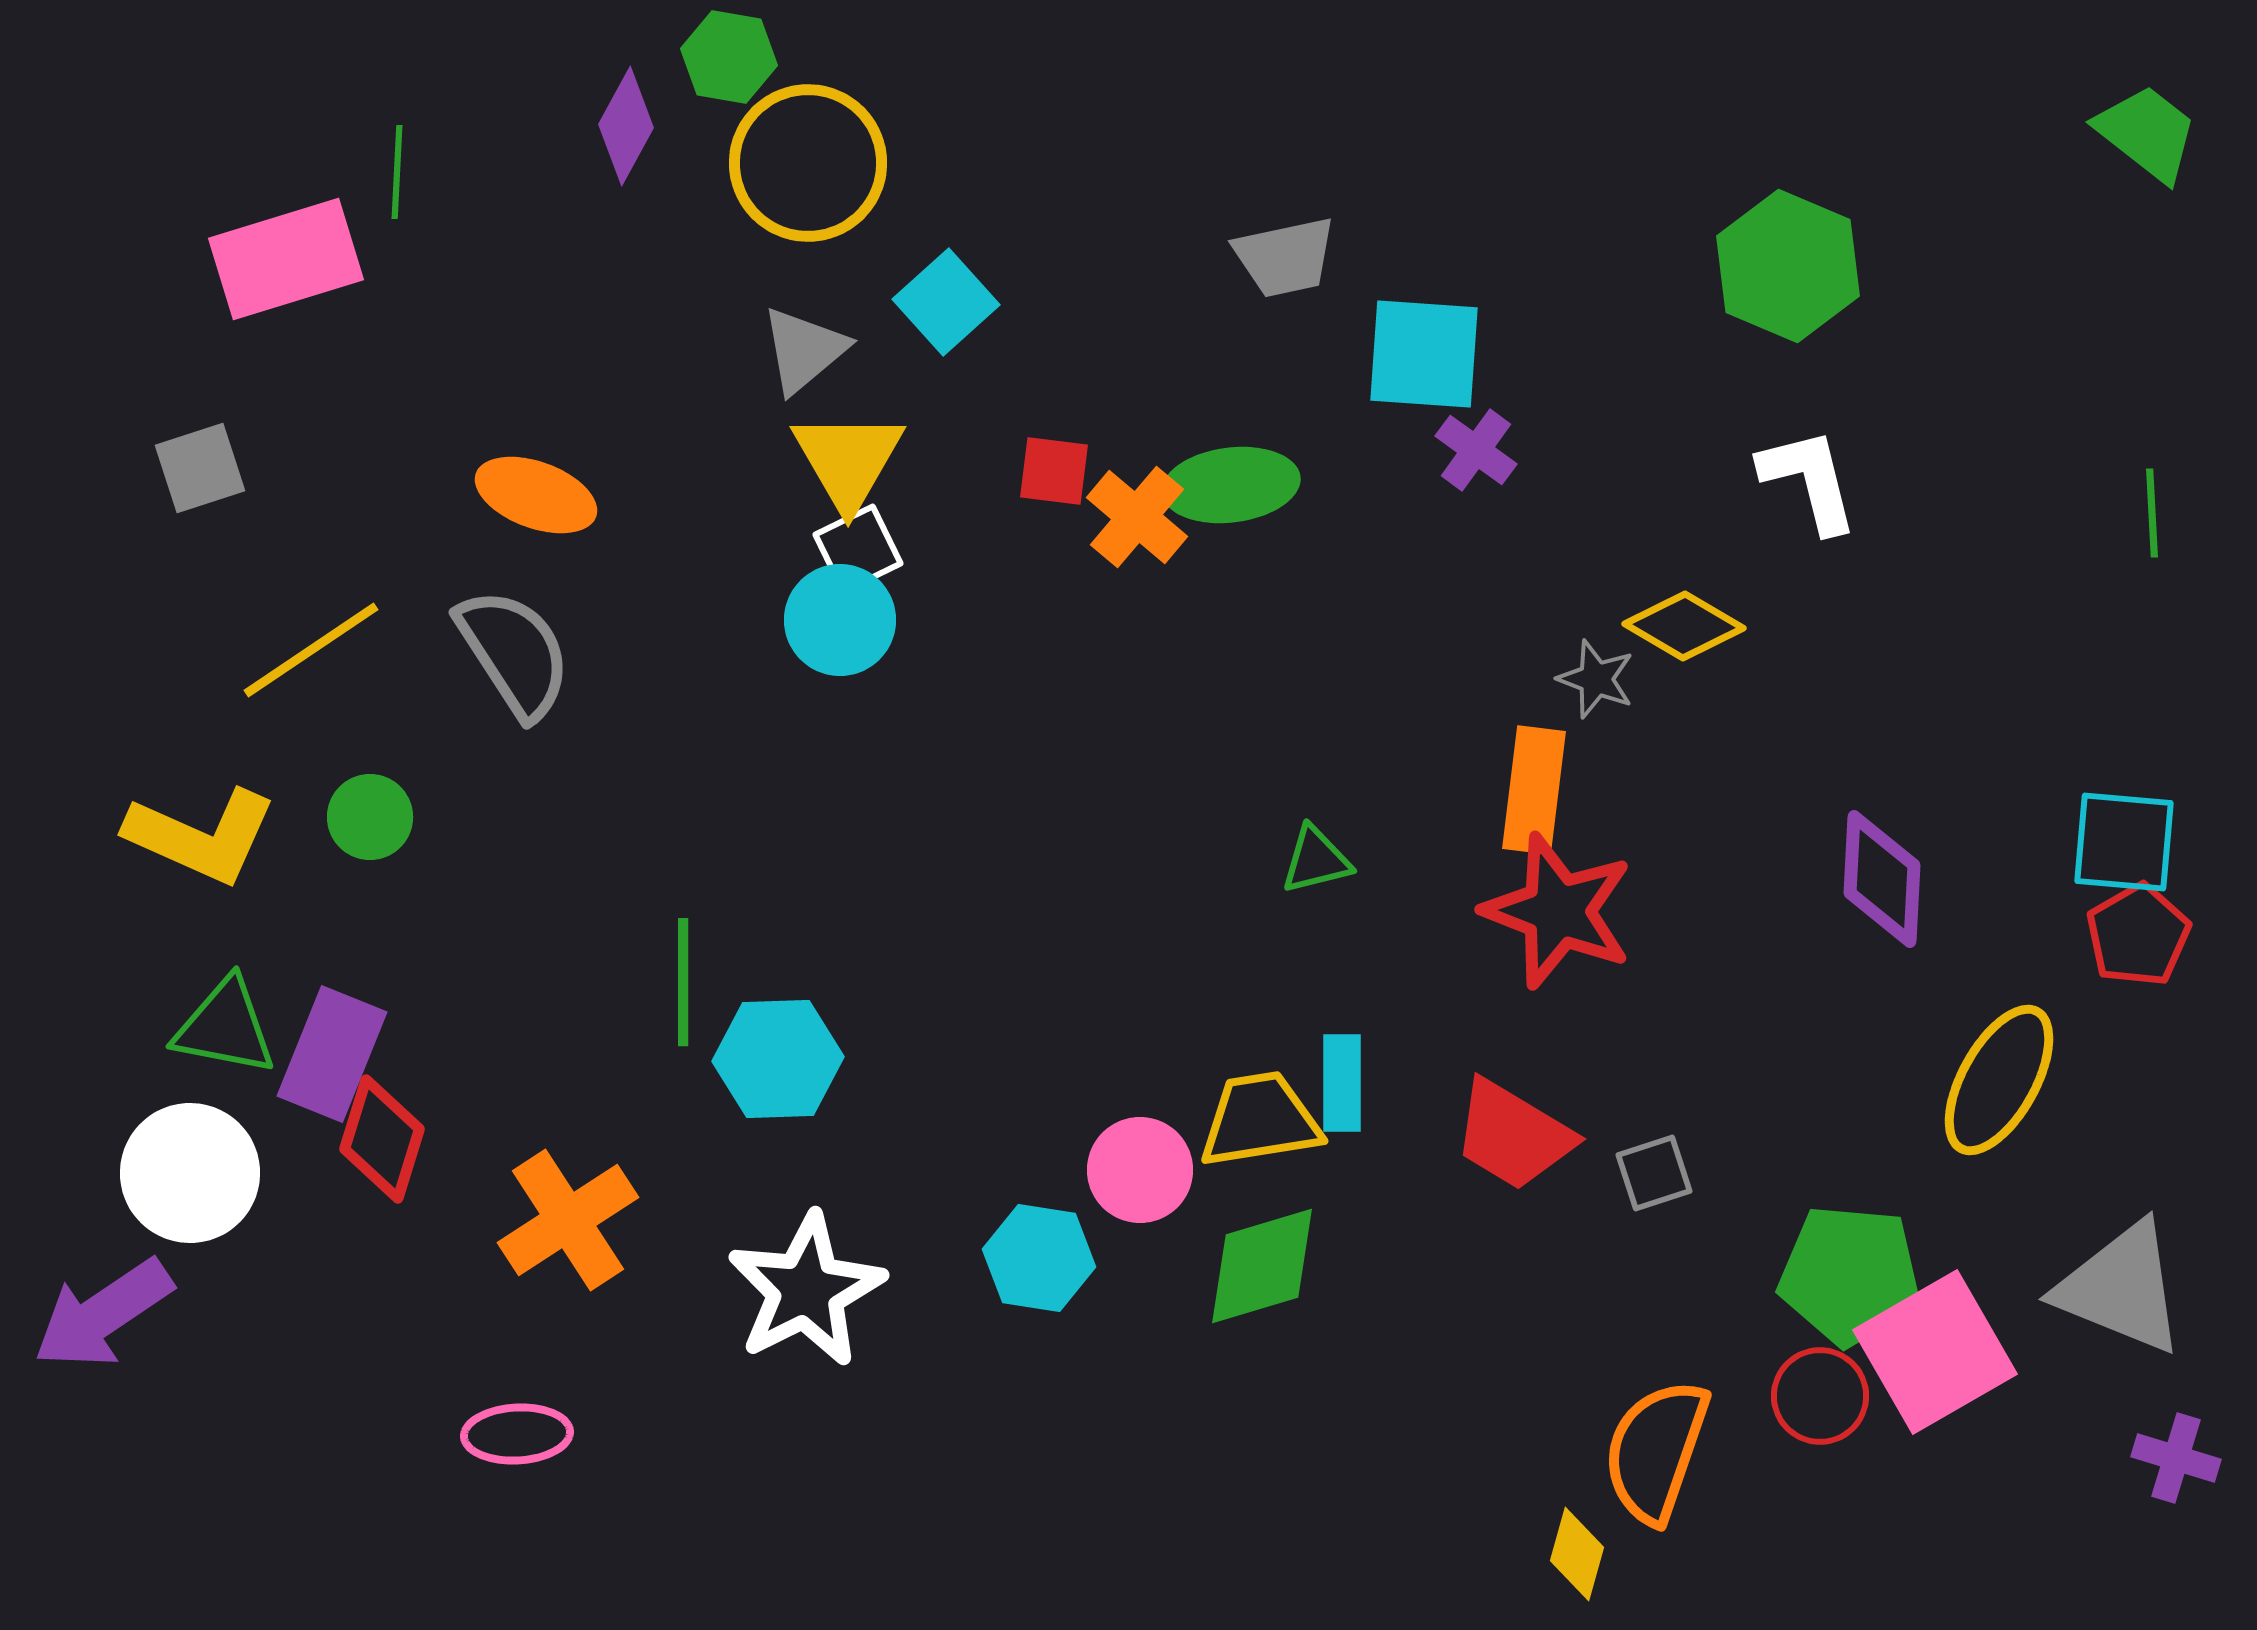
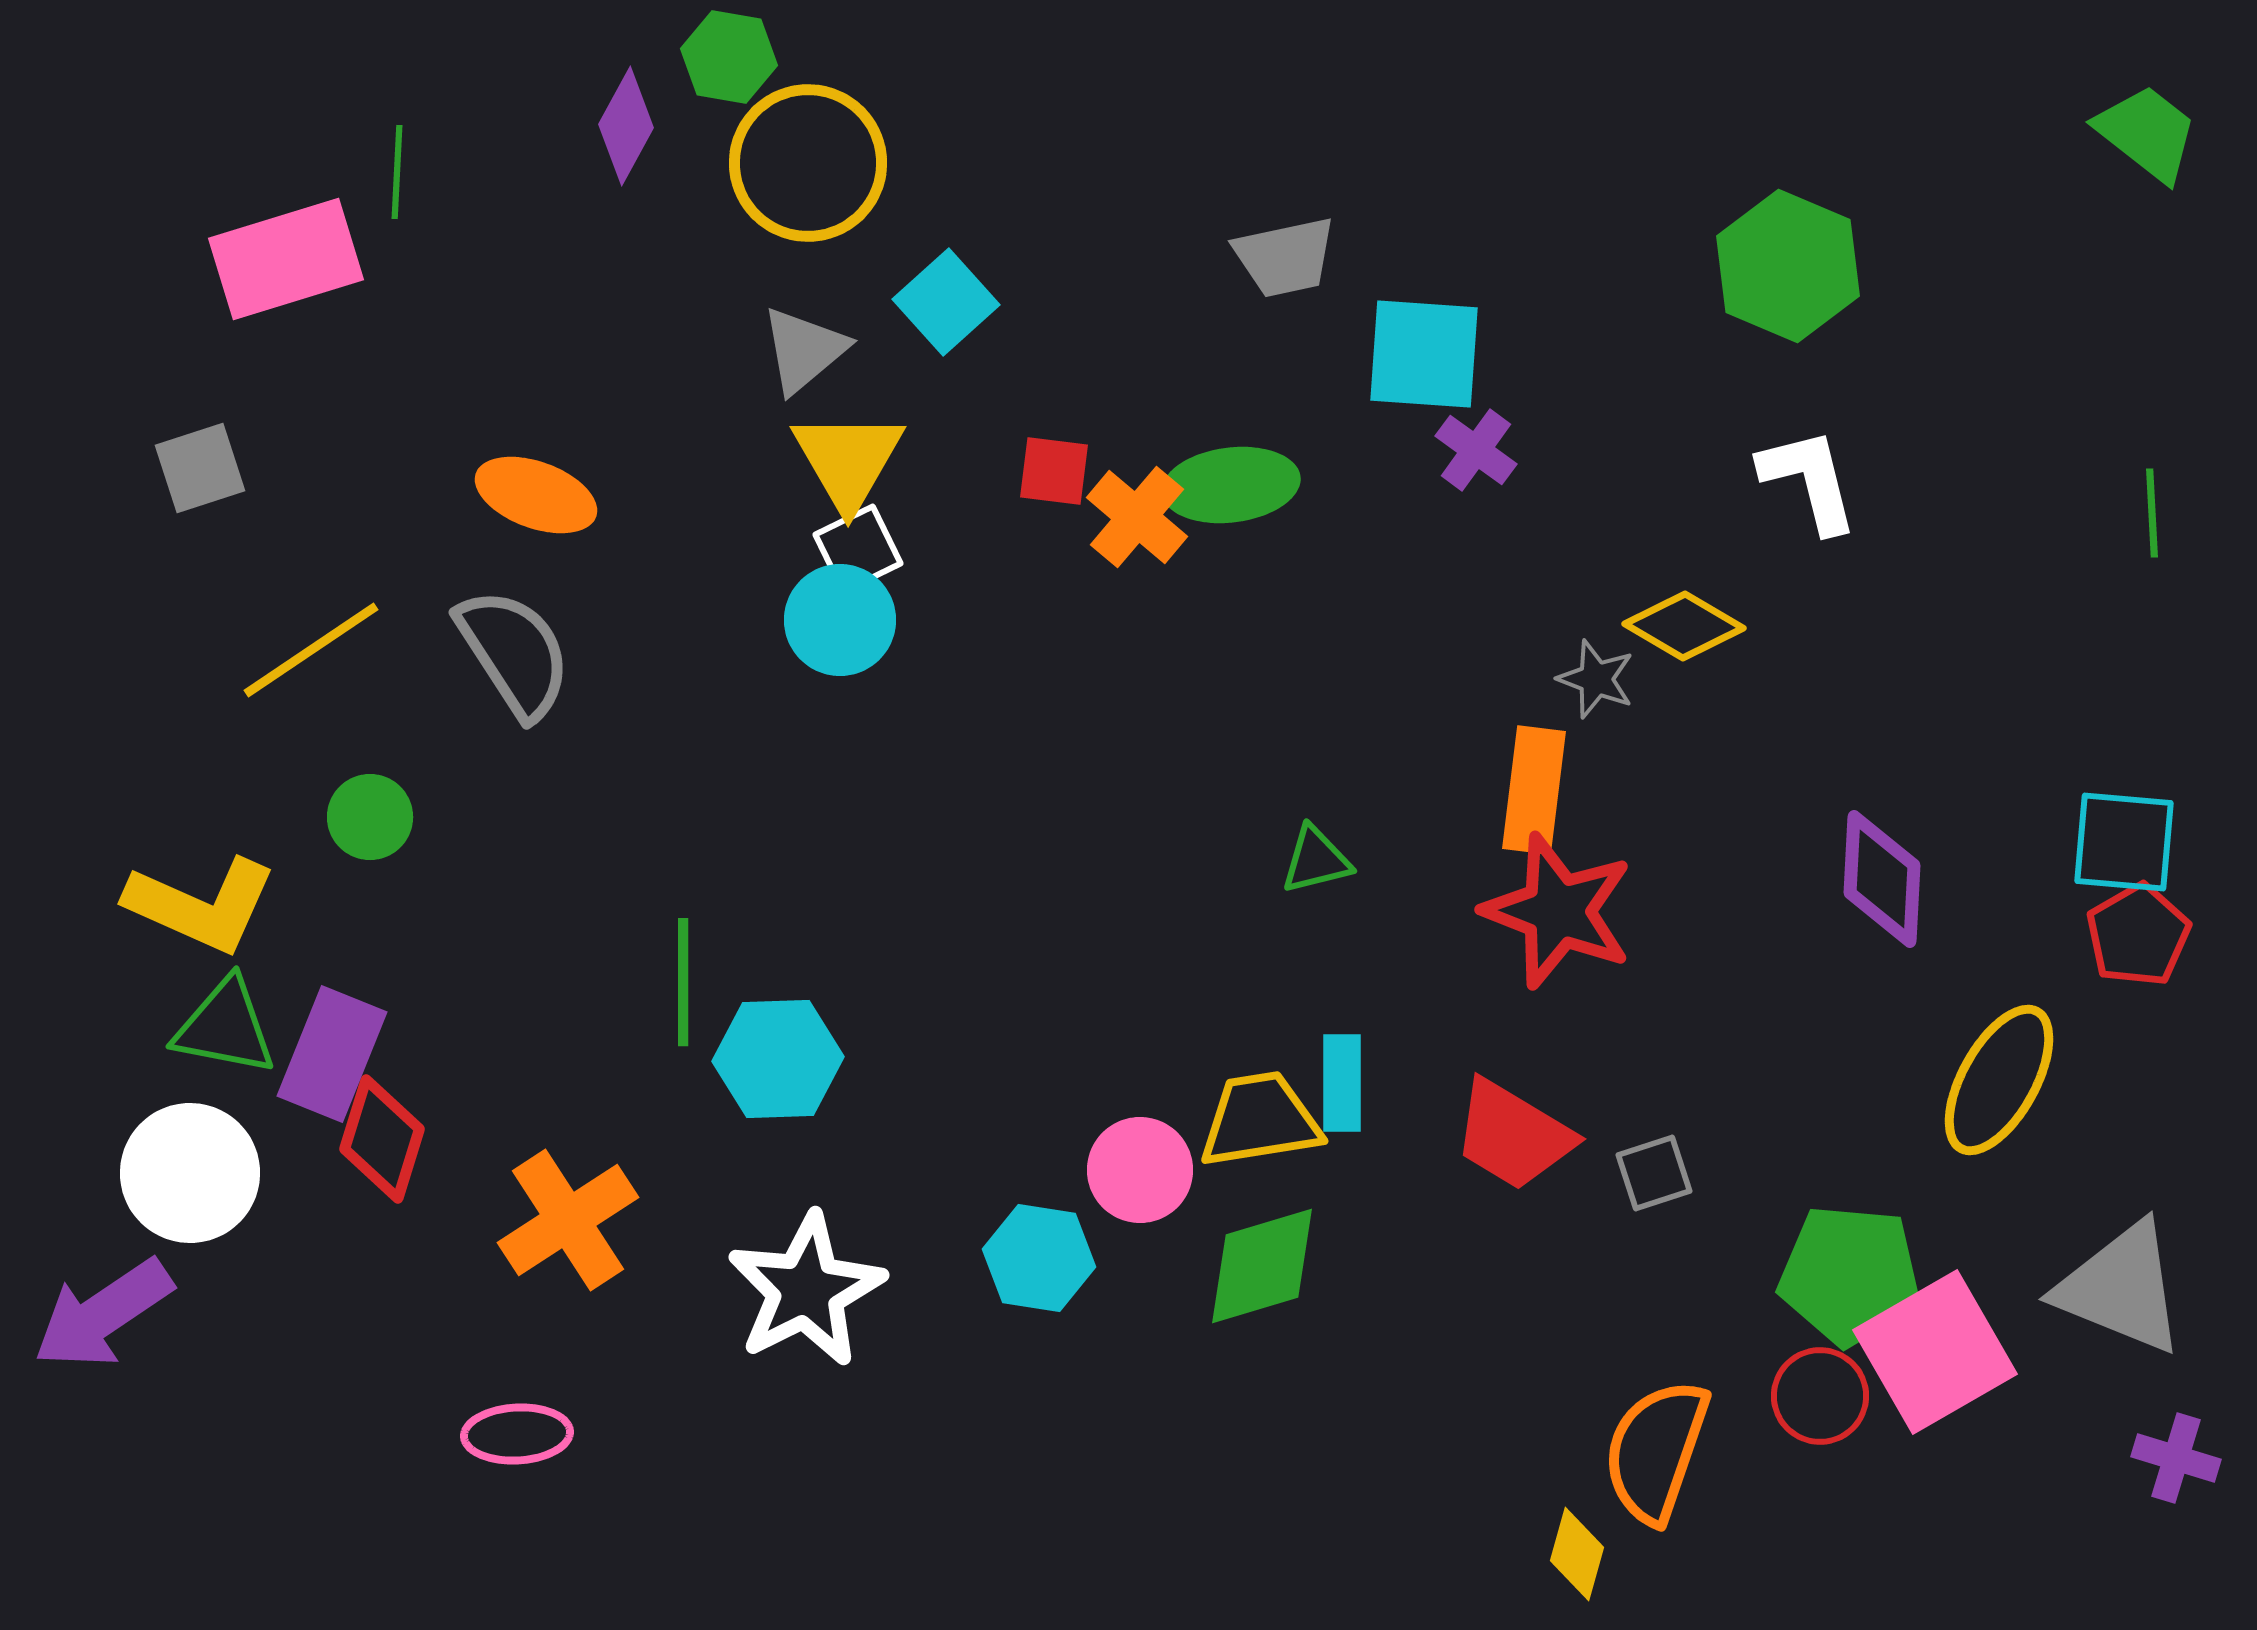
yellow L-shape at (201, 836): moved 69 px down
